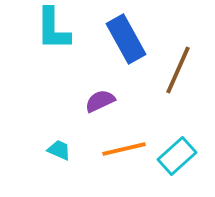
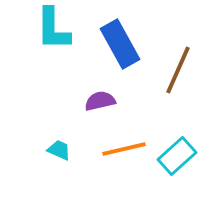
blue rectangle: moved 6 px left, 5 px down
purple semicircle: rotated 12 degrees clockwise
